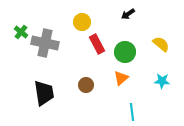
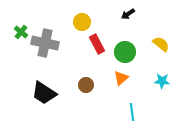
black trapezoid: rotated 132 degrees clockwise
